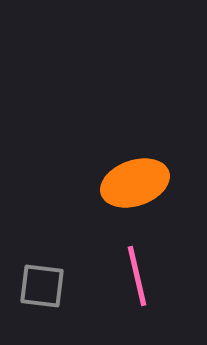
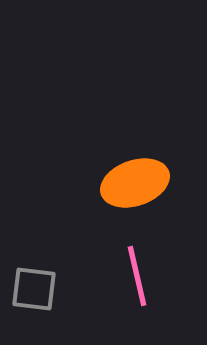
gray square: moved 8 px left, 3 px down
